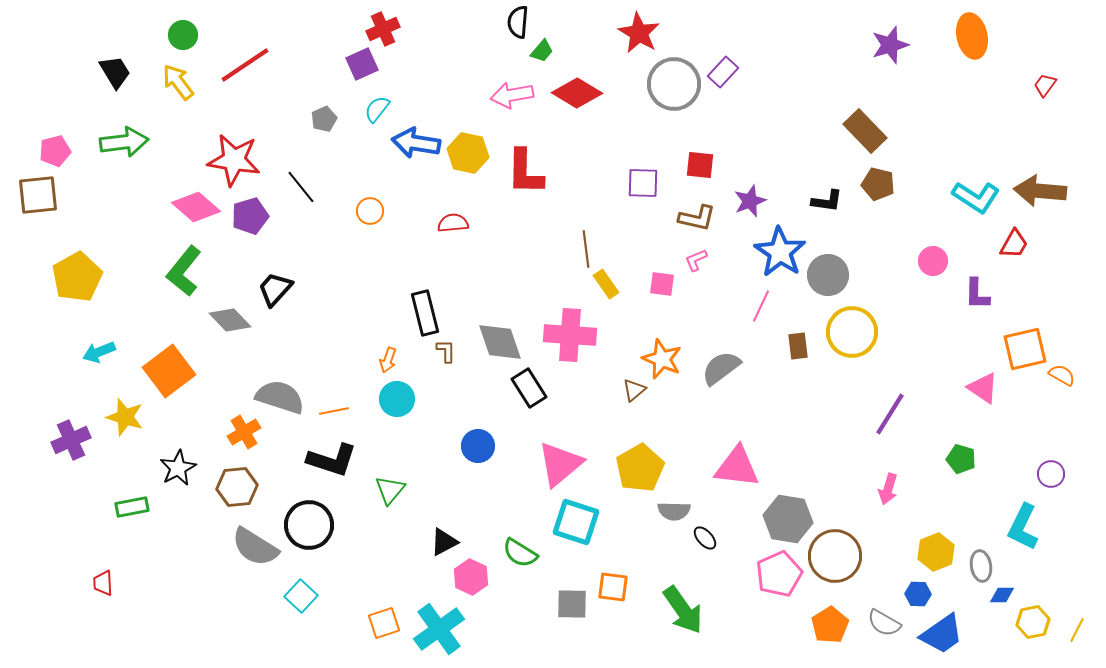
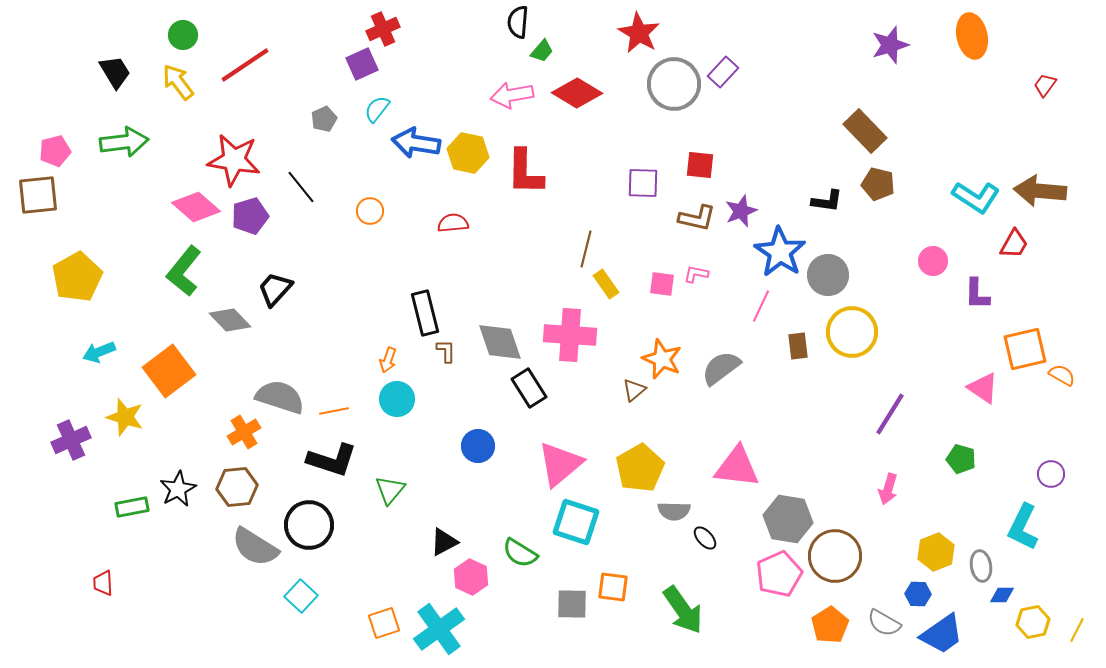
purple star at (750, 201): moved 9 px left, 10 px down
brown line at (586, 249): rotated 21 degrees clockwise
pink L-shape at (696, 260): moved 14 px down; rotated 35 degrees clockwise
black star at (178, 468): moved 21 px down
